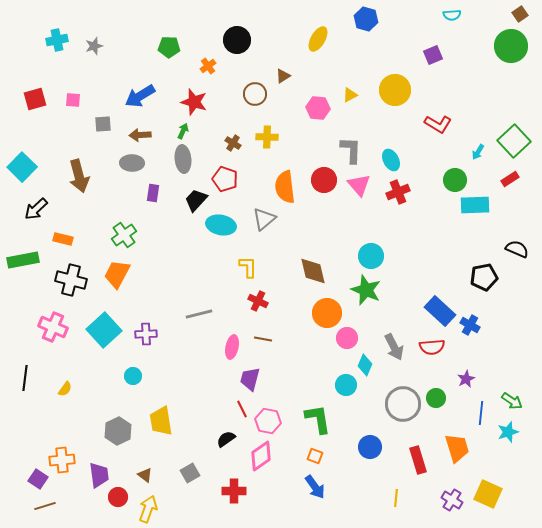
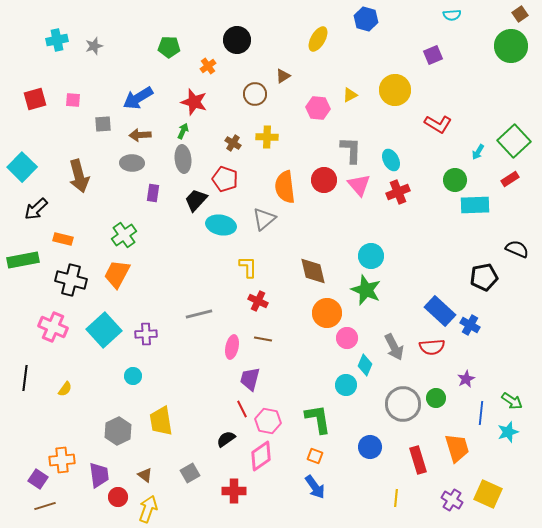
blue arrow at (140, 96): moved 2 px left, 2 px down
